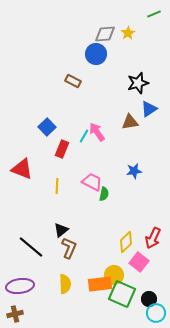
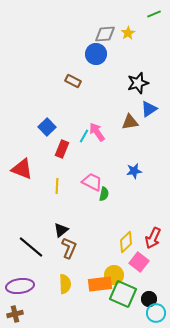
green square: moved 1 px right
